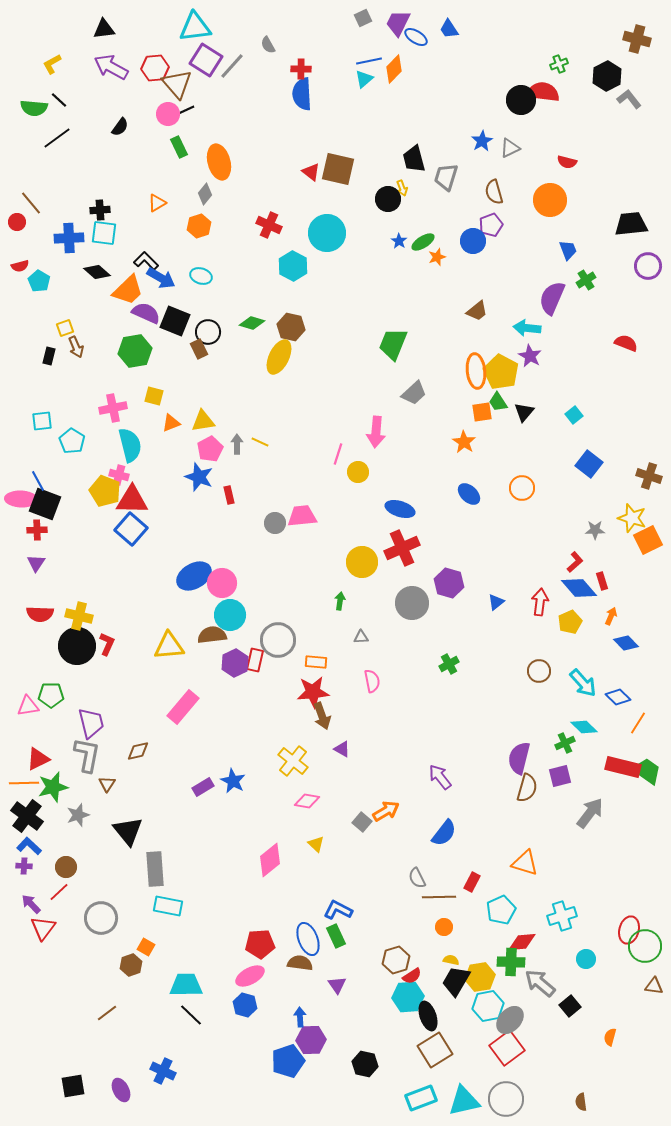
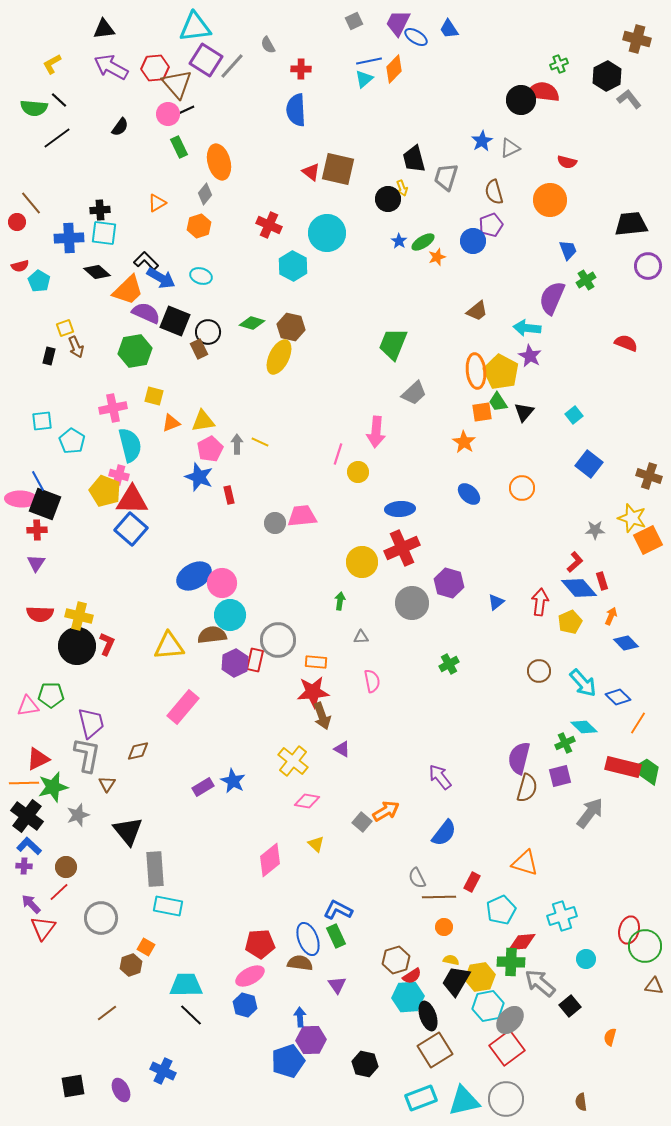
gray square at (363, 18): moved 9 px left, 3 px down
blue semicircle at (302, 94): moved 6 px left, 16 px down
blue ellipse at (400, 509): rotated 20 degrees counterclockwise
